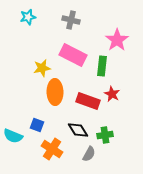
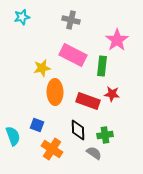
cyan star: moved 6 px left
red star: rotated 21 degrees counterclockwise
black diamond: rotated 30 degrees clockwise
cyan semicircle: rotated 132 degrees counterclockwise
gray semicircle: moved 5 px right, 1 px up; rotated 84 degrees counterclockwise
